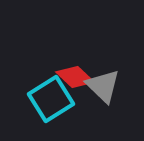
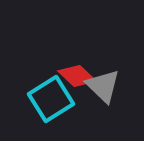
red diamond: moved 2 px right, 1 px up
